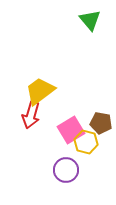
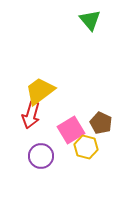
brown pentagon: rotated 15 degrees clockwise
yellow hexagon: moved 5 px down
purple circle: moved 25 px left, 14 px up
